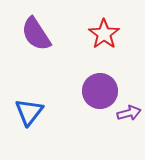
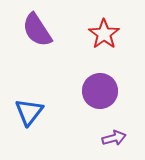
purple semicircle: moved 1 px right, 4 px up
purple arrow: moved 15 px left, 25 px down
